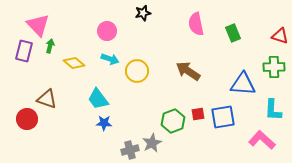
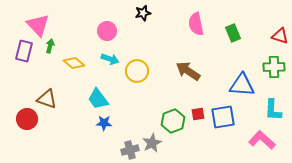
blue triangle: moved 1 px left, 1 px down
